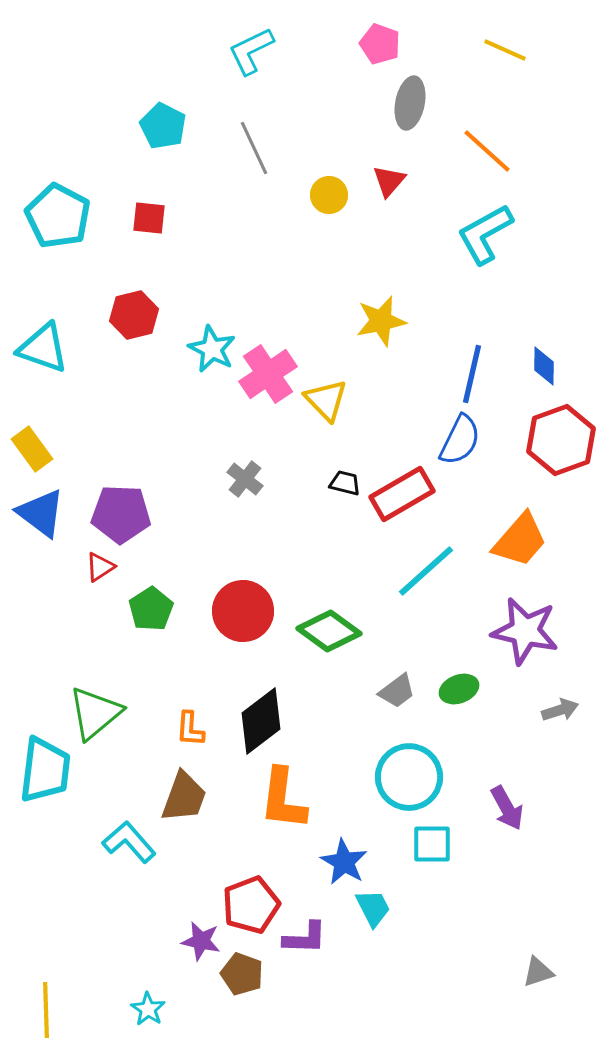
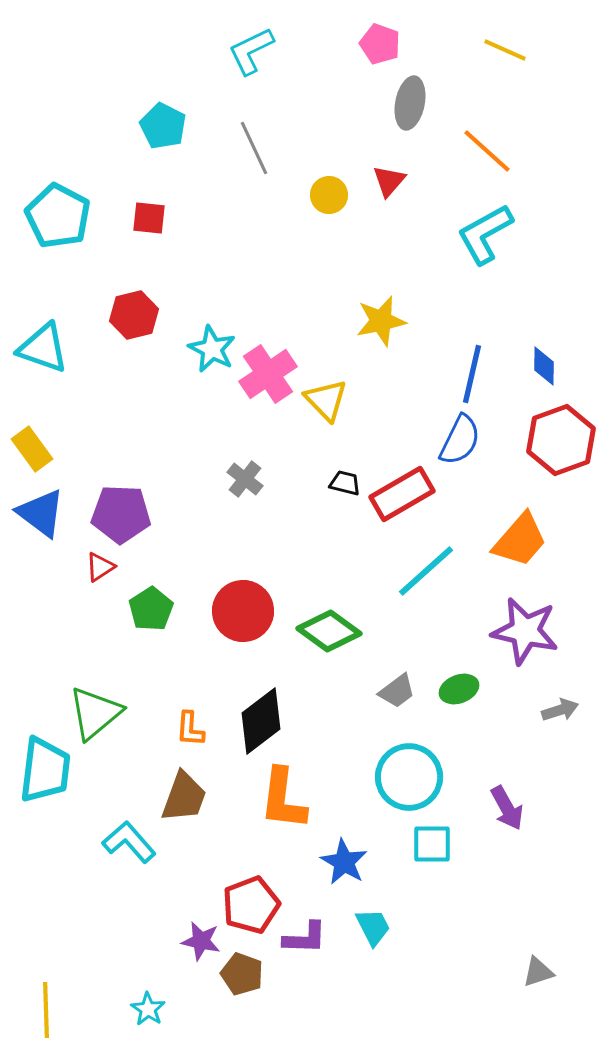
cyan trapezoid at (373, 908): moved 19 px down
